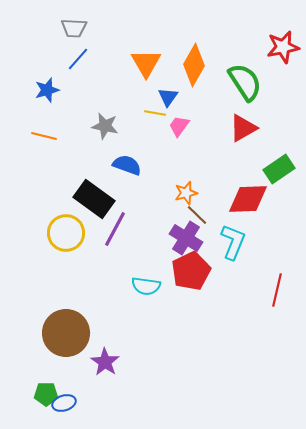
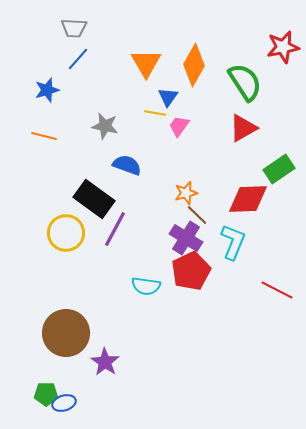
red line: rotated 76 degrees counterclockwise
